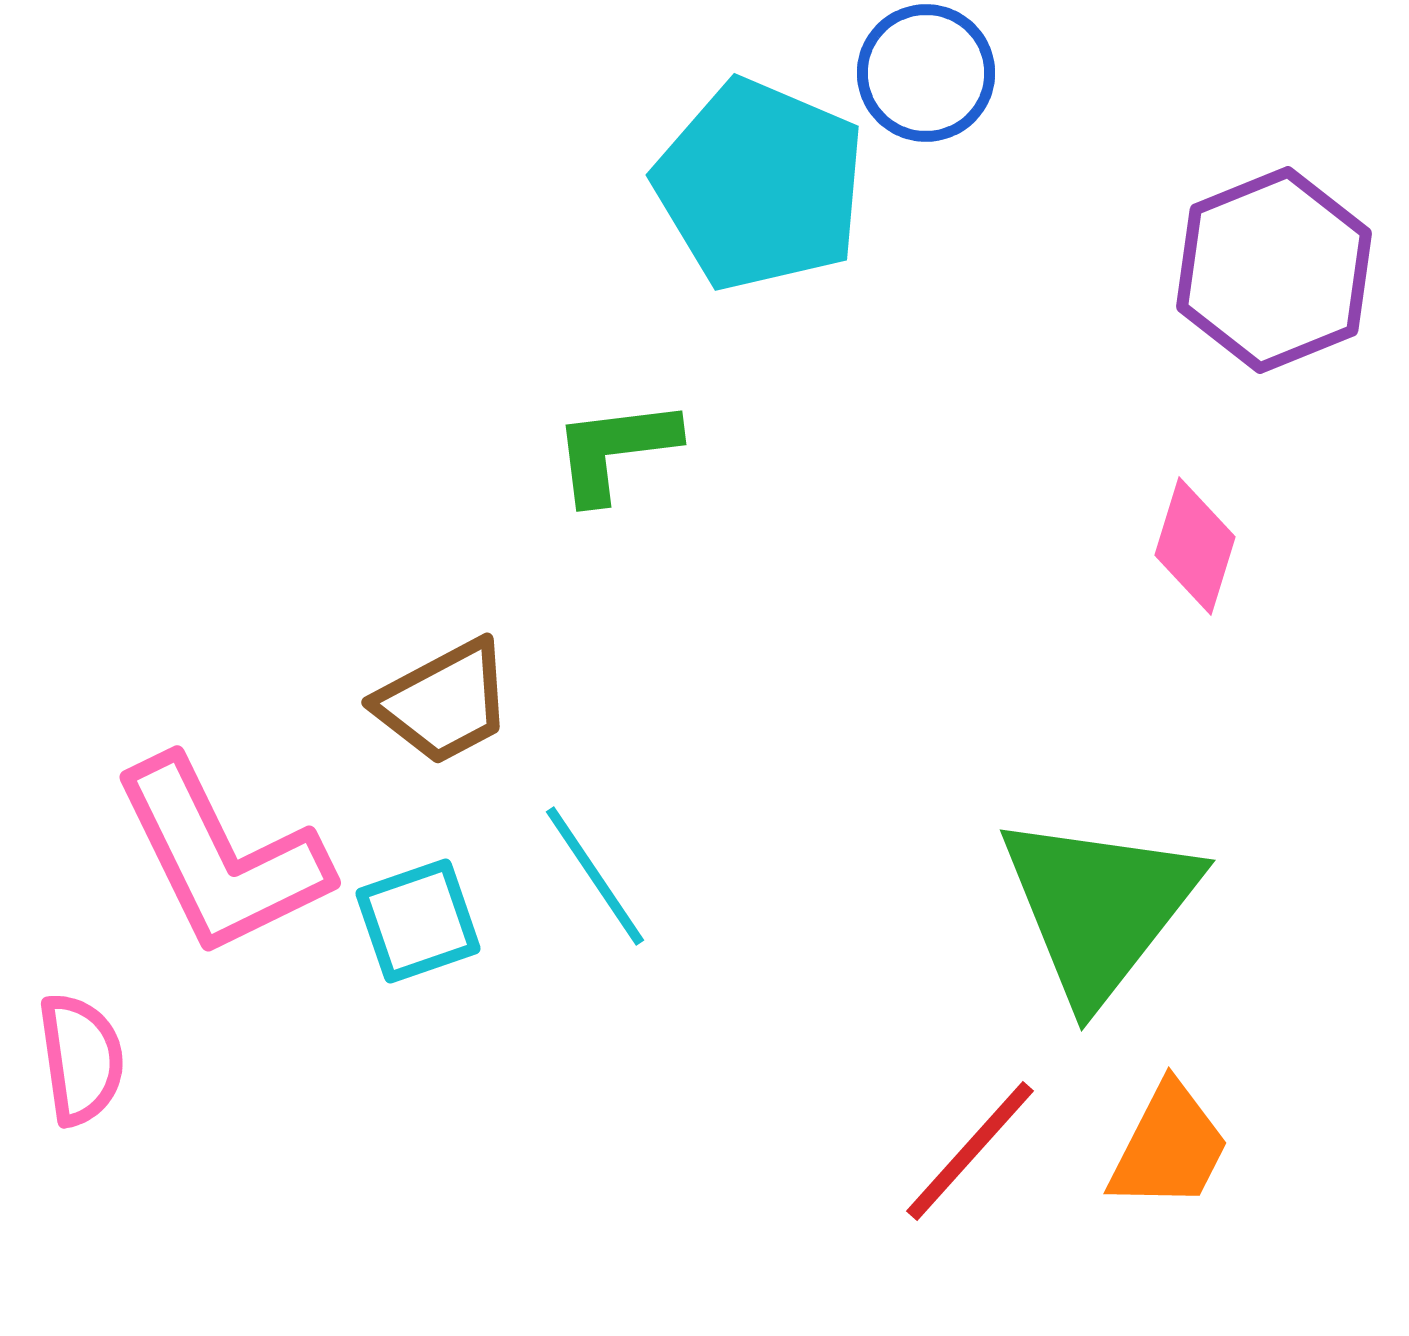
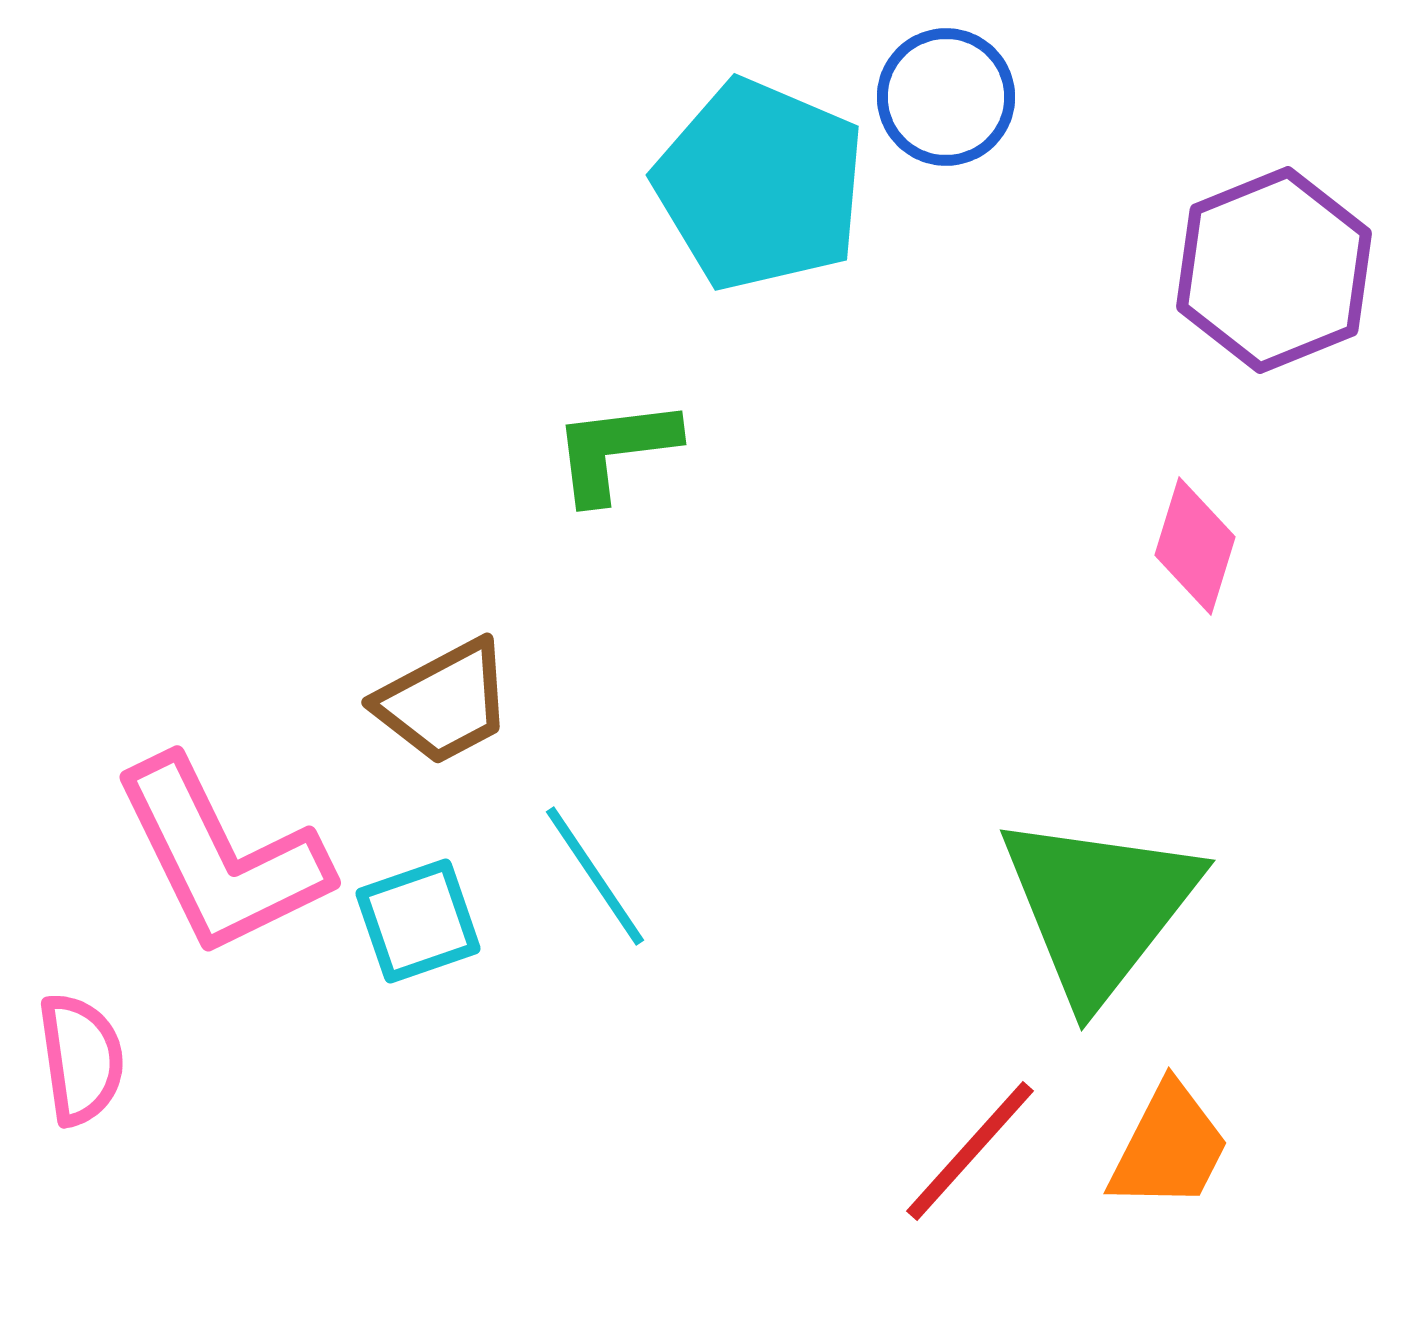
blue circle: moved 20 px right, 24 px down
